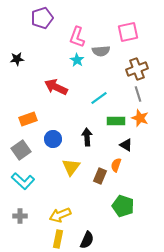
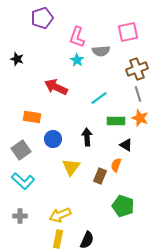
black star: rotated 24 degrees clockwise
orange rectangle: moved 4 px right, 2 px up; rotated 30 degrees clockwise
